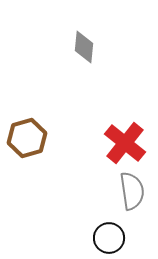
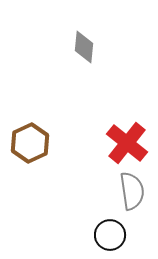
brown hexagon: moved 3 px right, 5 px down; rotated 9 degrees counterclockwise
red cross: moved 2 px right
black circle: moved 1 px right, 3 px up
